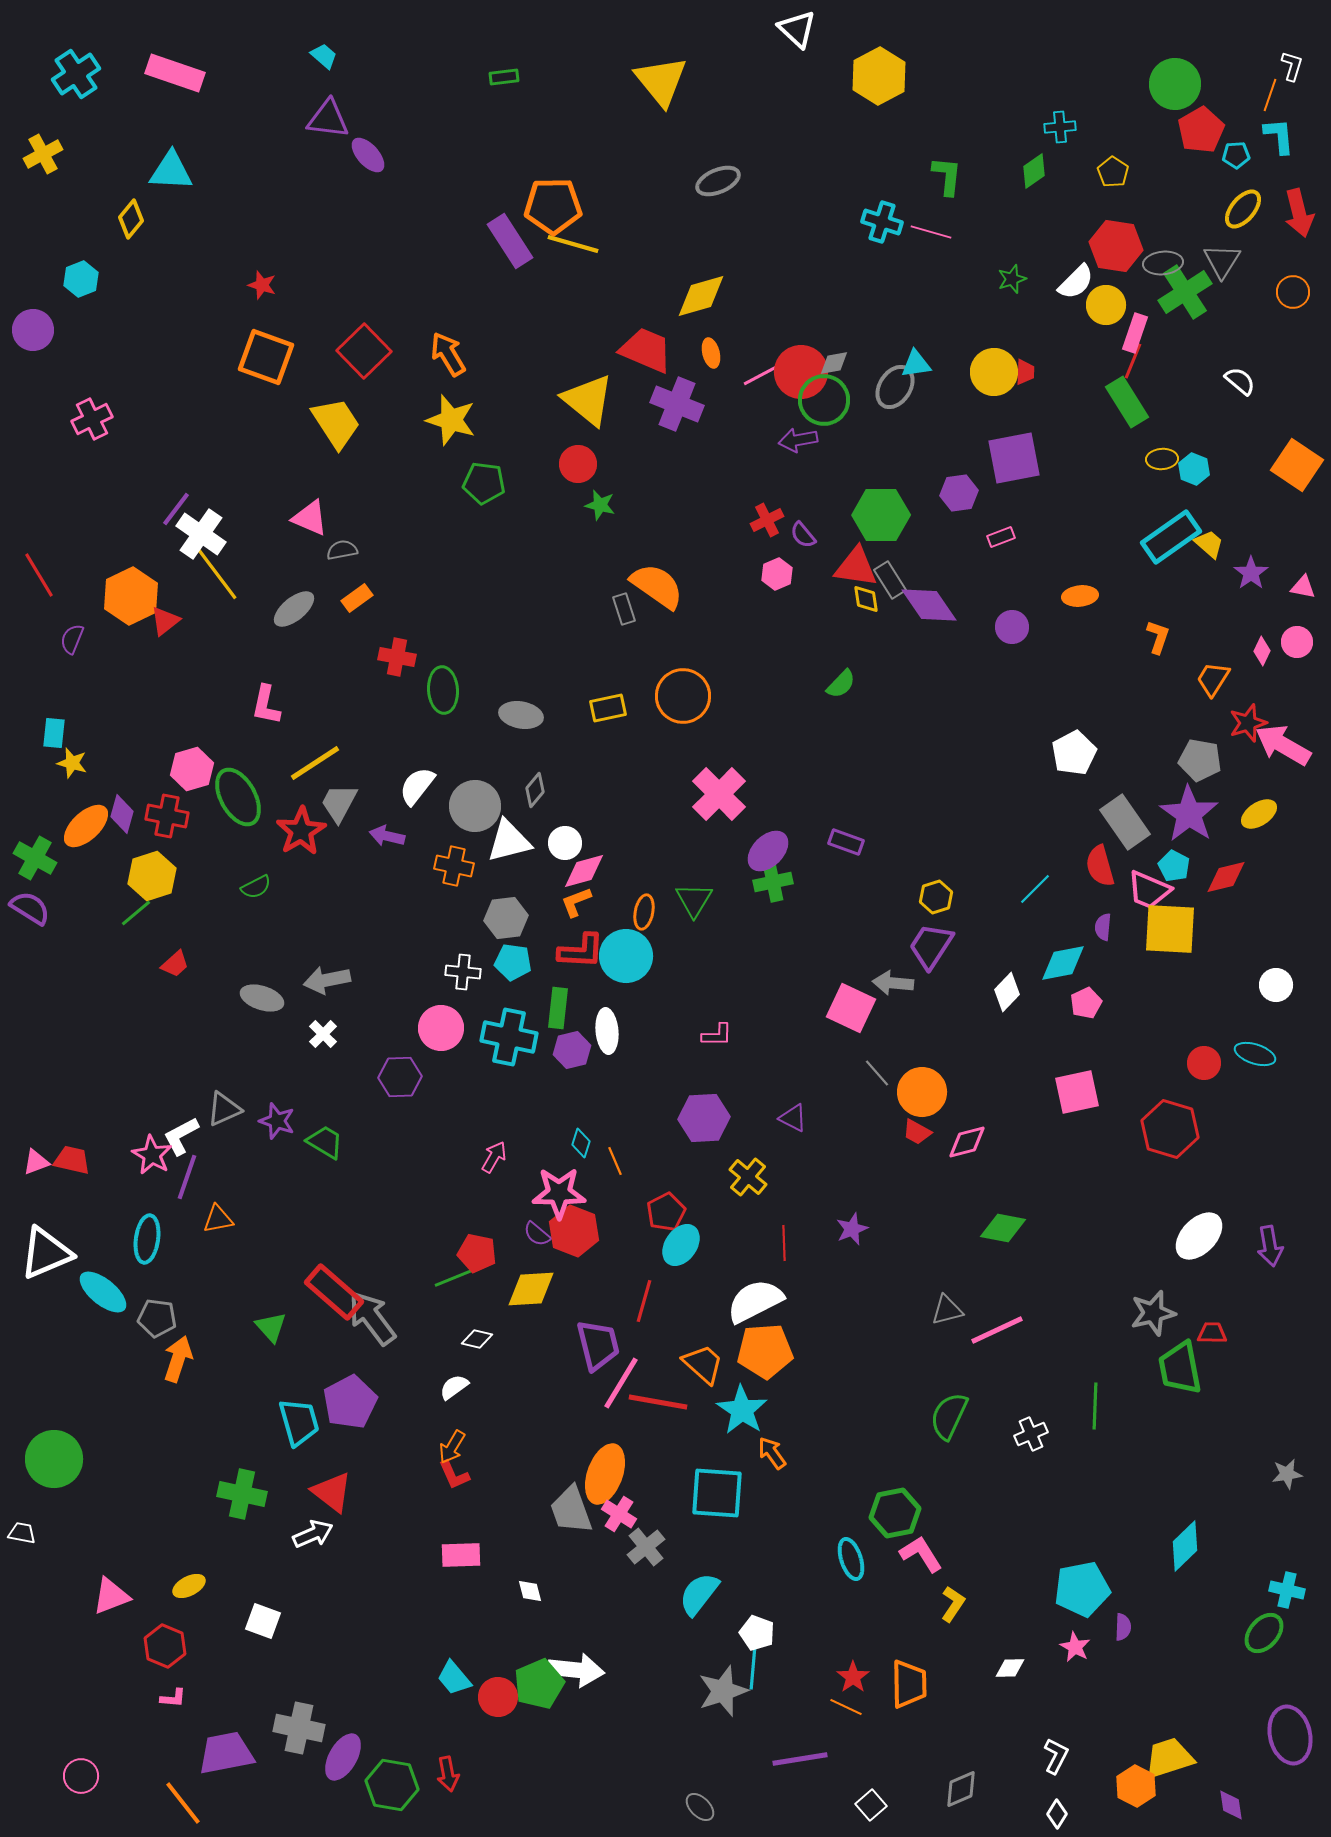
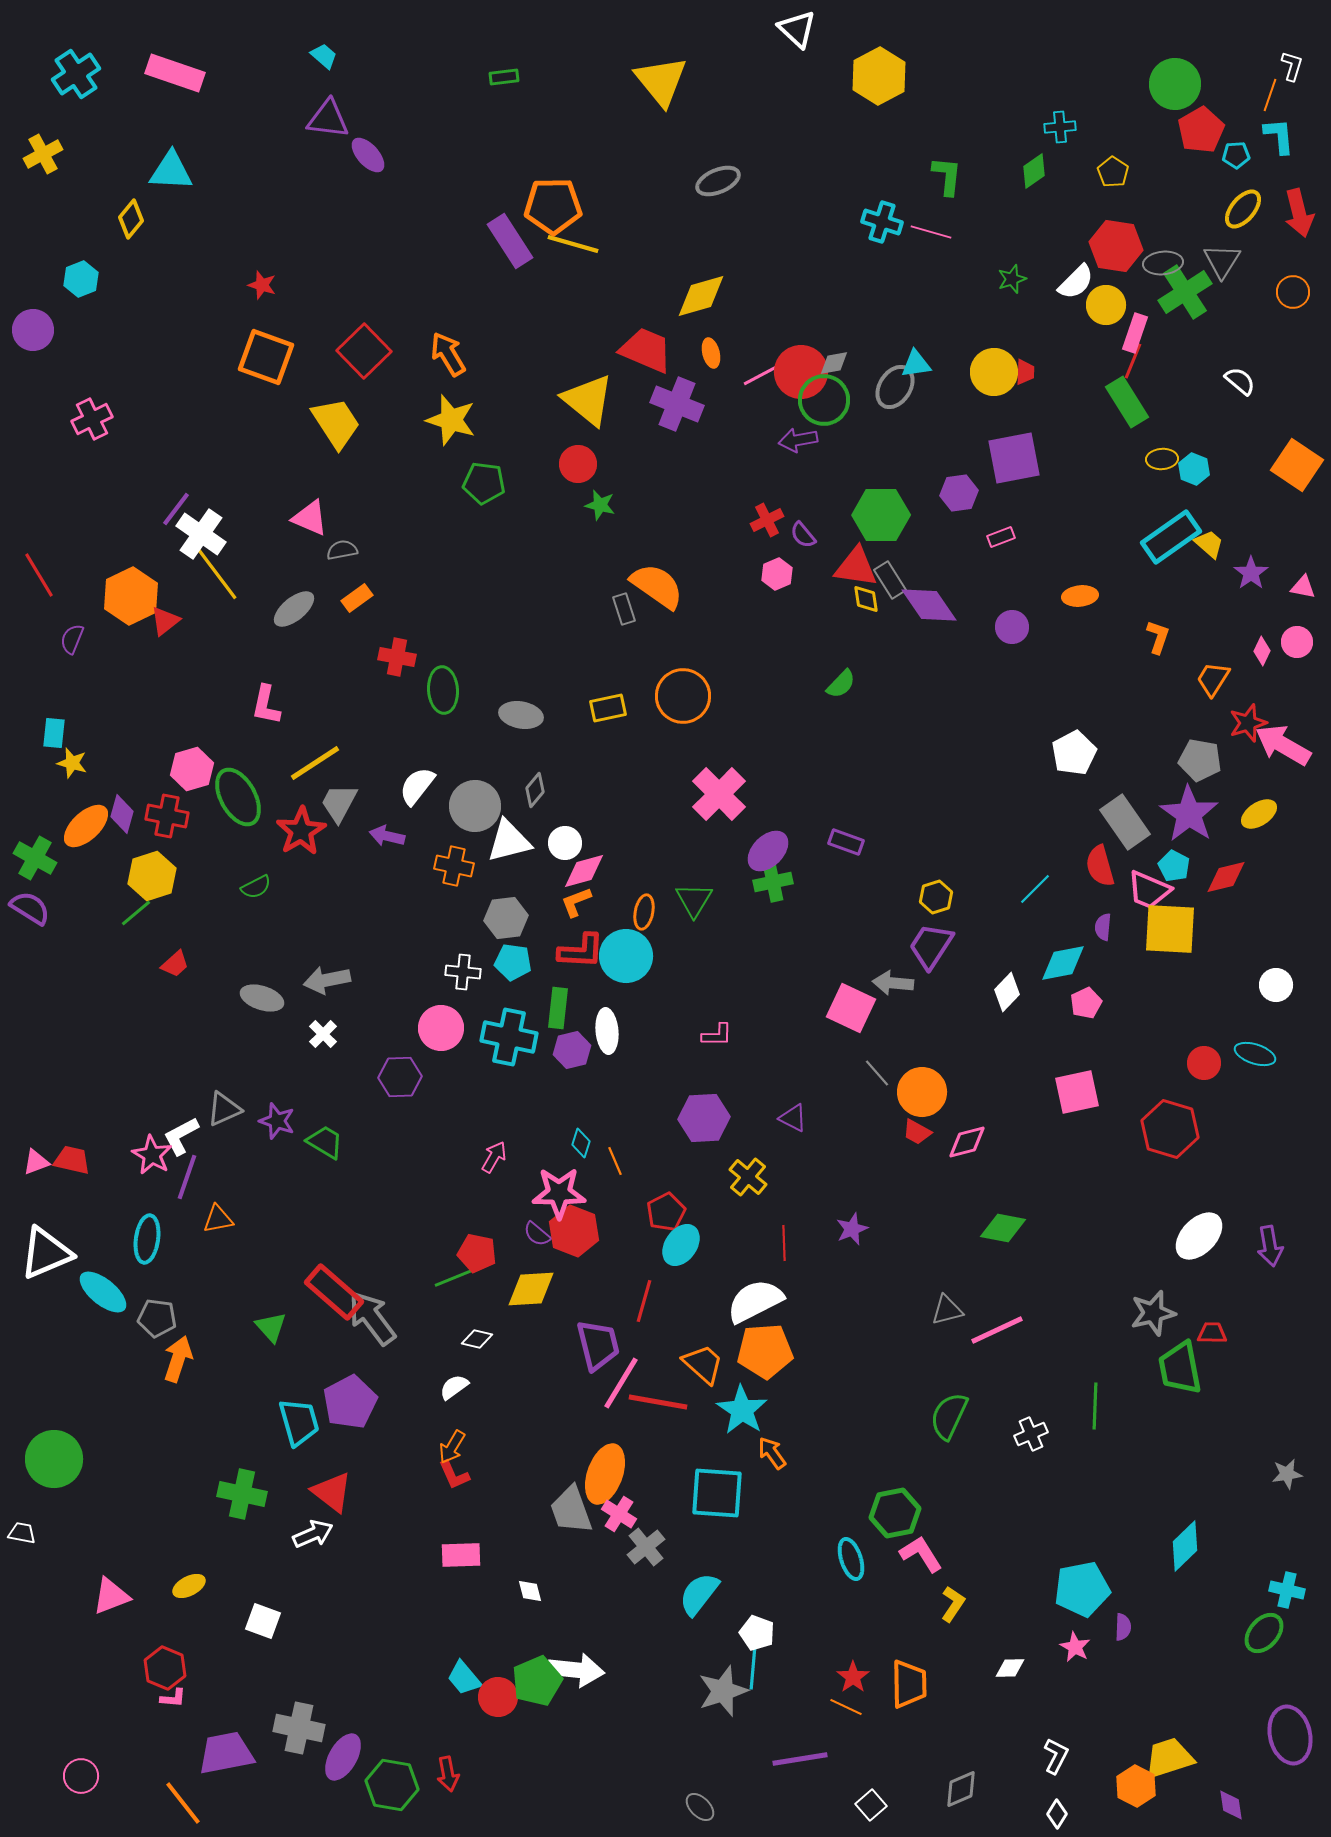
red hexagon at (165, 1646): moved 22 px down
cyan trapezoid at (454, 1678): moved 10 px right
green pentagon at (539, 1684): moved 2 px left, 3 px up
